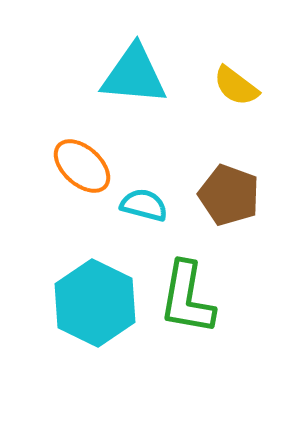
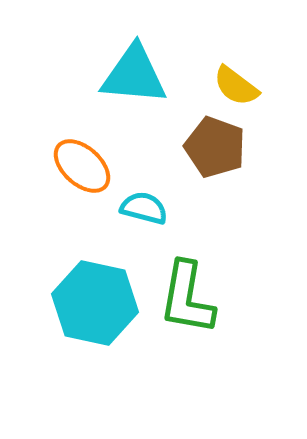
brown pentagon: moved 14 px left, 48 px up
cyan semicircle: moved 3 px down
cyan hexagon: rotated 14 degrees counterclockwise
